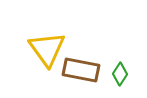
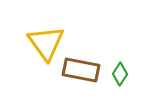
yellow triangle: moved 1 px left, 6 px up
